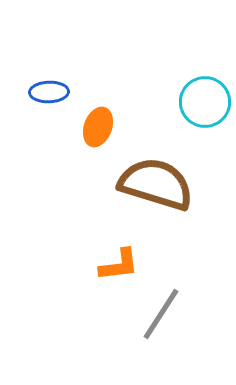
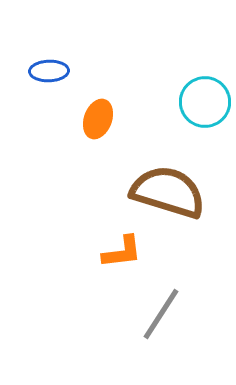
blue ellipse: moved 21 px up
orange ellipse: moved 8 px up
brown semicircle: moved 12 px right, 8 px down
orange L-shape: moved 3 px right, 13 px up
